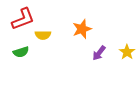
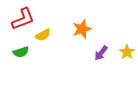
yellow semicircle: rotated 28 degrees counterclockwise
purple arrow: moved 2 px right
